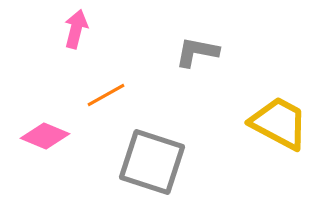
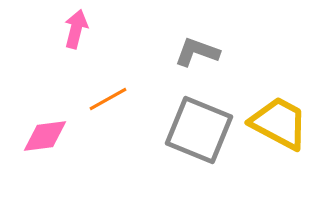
gray L-shape: rotated 9 degrees clockwise
orange line: moved 2 px right, 4 px down
pink diamond: rotated 30 degrees counterclockwise
gray square: moved 47 px right, 32 px up; rotated 4 degrees clockwise
